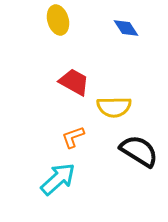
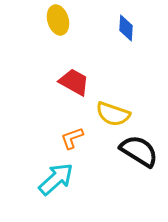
blue diamond: rotated 36 degrees clockwise
yellow semicircle: moved 1 px left, 7 px down; rotated 20 degrees clockwise
orange L-shape: moved 1 px left, 1 px down
cyan arrow: moved 2 px left
